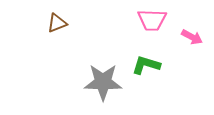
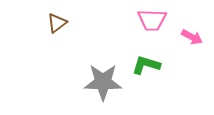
brown triangle: rotated 15 degrees counterclockwise
